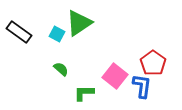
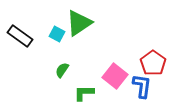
black rectangle: moved 1 px right, 4 px down
green semicircle: moved 1 px right, 1 px down; rotated 98 degrees counterclockwise
